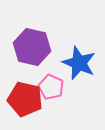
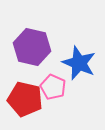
pink pentagon: moved 2 px right
